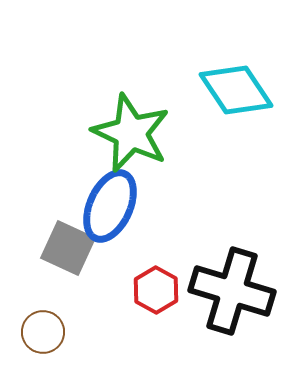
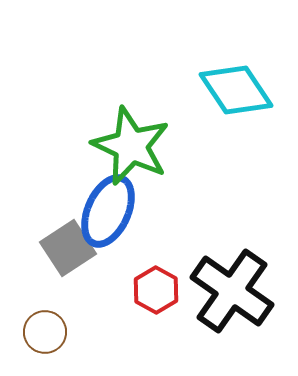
green star: moved 13 px down
blue ellipse: moved 2 px left, 5 px down
gray square: rotated 32 degrees clockwise
black cross: rotated 18 degrees clockwise
brown circle: moved 2 px right
